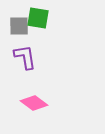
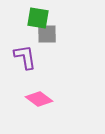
gray square: moved 28 px right, 8 px down
pink diamond: moved 5 px right, 4 px up
